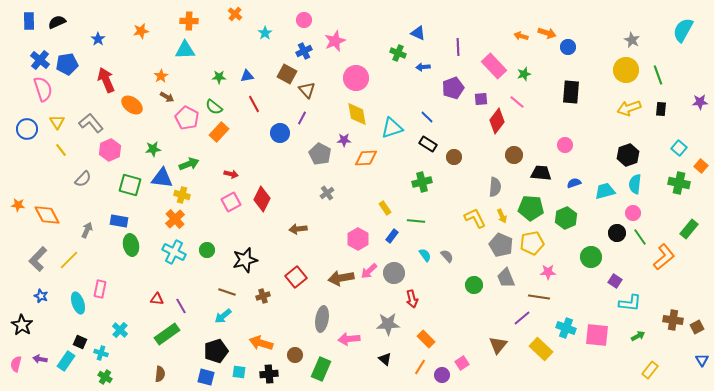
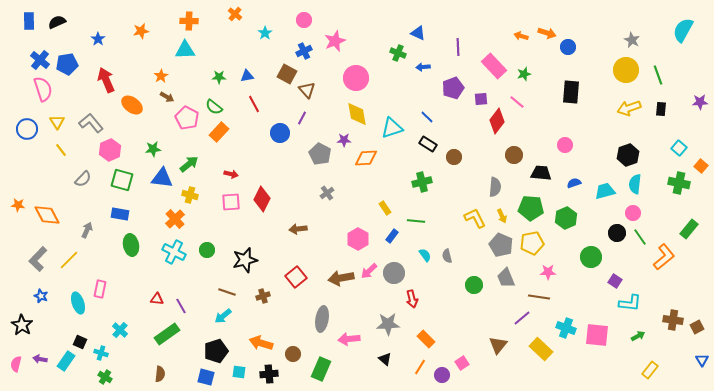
green arrow at (189, 164): rotated 18 degrees counterclockwise
green square at (130, 185): moved 8 px left, 5 px up
yellow cross at (182, 195): moved 8 px right
pink square at (231, 202): rotated 24 degrees clockwise
blue rectangle at (119, 221): moved 1 px right, 7 px up
gray semicircle at (447, 256): rotated 152 degrees counterclockwise
brown circle at (295, 355): moved 2 px left, 1 px up
